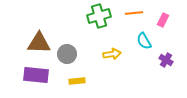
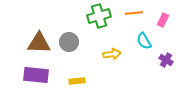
gray circle: moved 2 px right, 12 px up
